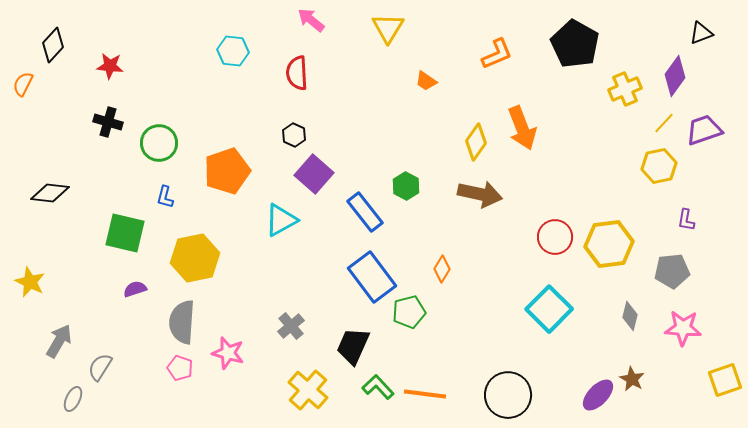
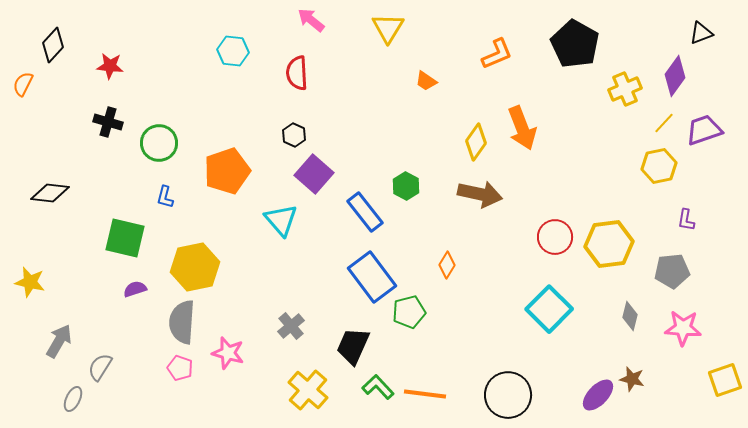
cyan triangle at (281, 220): rotated 42 degrees counterclockwise
green square at (125, 233): moved 5 px down
yellow hexagon at (195, 258): moved 9 px down
orange diamond at (442, 269): moved 5 px right, 4 px up
yellow star at (30, 282): rotated 12 degrees counterclockwise
brown star at (632, 379): rotated 15 degrees counterclockwise
